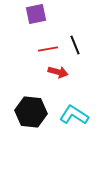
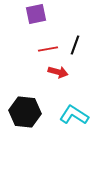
black line: rotated 42 degrees clockwise
black hexagon: moved 6 px left
